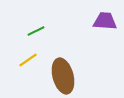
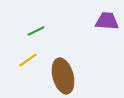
purple trapezoid: moved 2 px right
